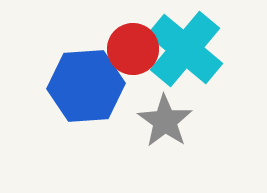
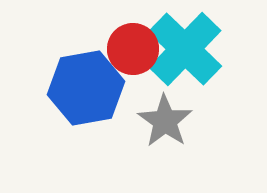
cyan cross: rotated 4 degrees clockwise
blue hexagon: moved 2 px down; rotated 6 degrees counterclockwise
